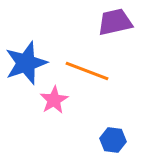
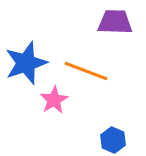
purple trapezoid: rotated 15 degrees clockwise
orange line: moved 1 px left
blue hexagon: rotated 15 degrees clockwise
